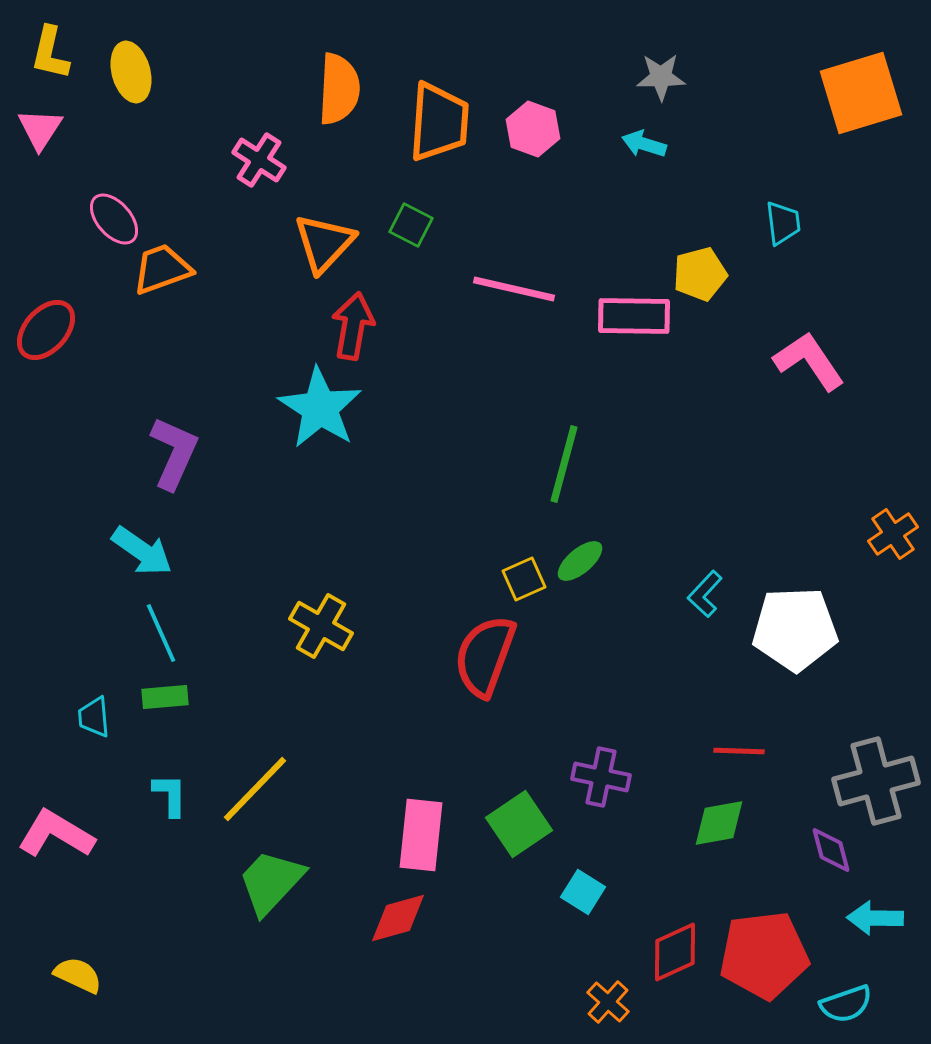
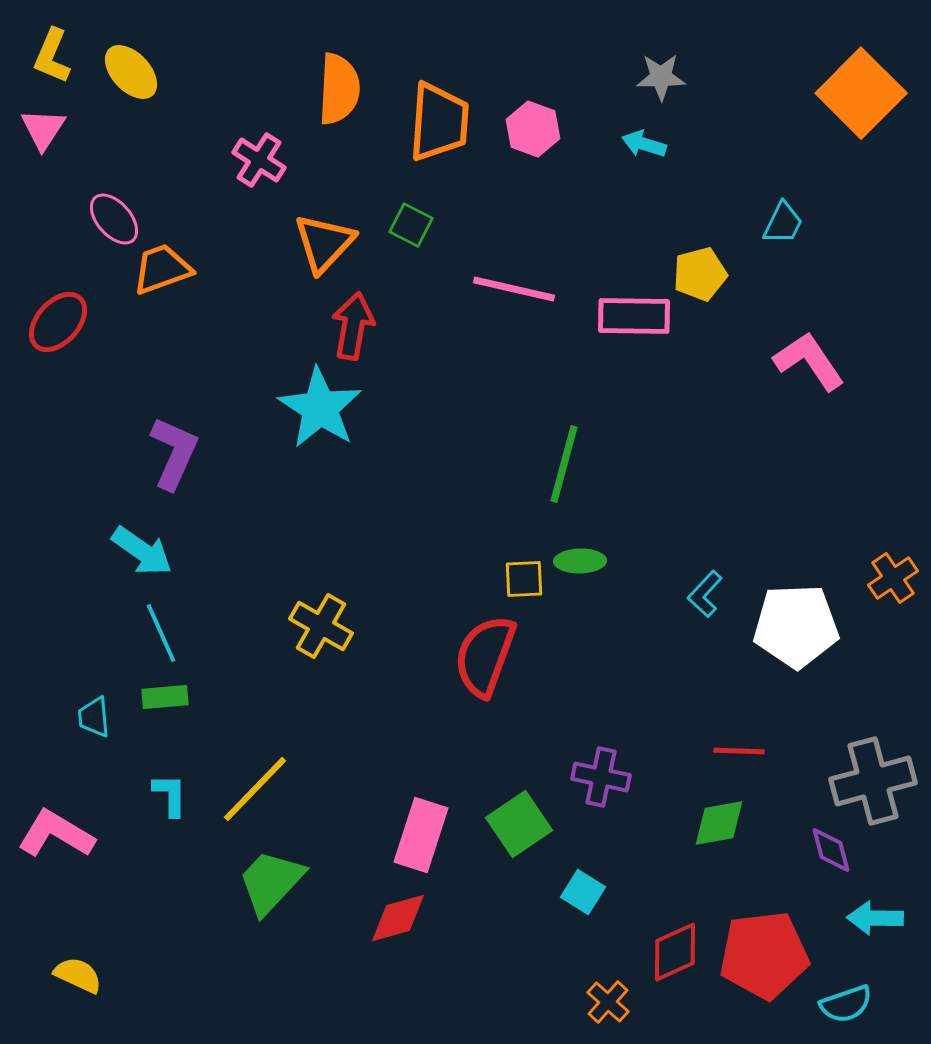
yellow L-shape at (50, 53): moved 2 px right, 3 px down; rotated 10 degrees clockwise
yellow ellipse at (131, 72): rotated 28 degrees counterclockwise
orange square at (861, 93): rotated 28 degrees counterclockwise
pink triangle at (40, 129): moved 3 px right
cyan trapezoid at (783, 223): rotated 33 degrees clockwise
red ellipse at (46, 330): moved 12 px right, 8 px up
orange cross at (893, 534): moved 44 px down
green ellipse at (580, 561): rotated 39 degrees clockwise
yellow square at (524, 579): rotated 21 degrees clockwise
white pentagon at (795, 629): moved 1 px right, 3 px up
gray cross at (876, 781): moved 3 px left
pink rectangle at (421, 835): rotated 12 degrees clockwise
